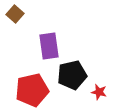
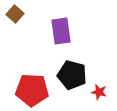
purple rectangle: moved 12 px right, 15 px up
black pentagon: rotated 28 degrees clockwise
red pentagon: rotated 16 degrees clockwise
